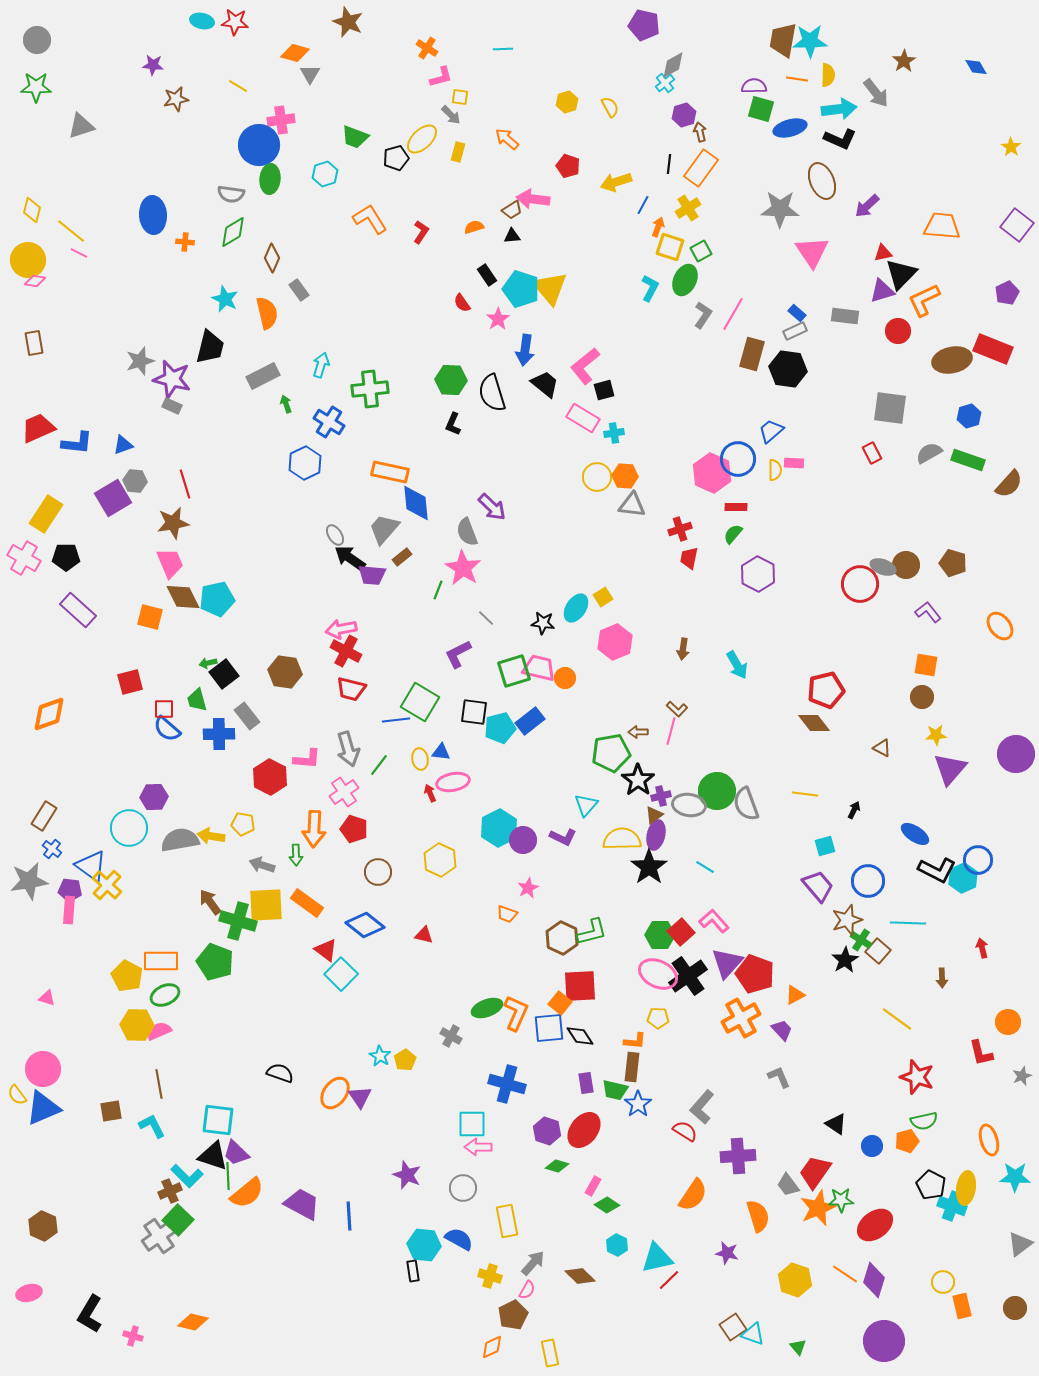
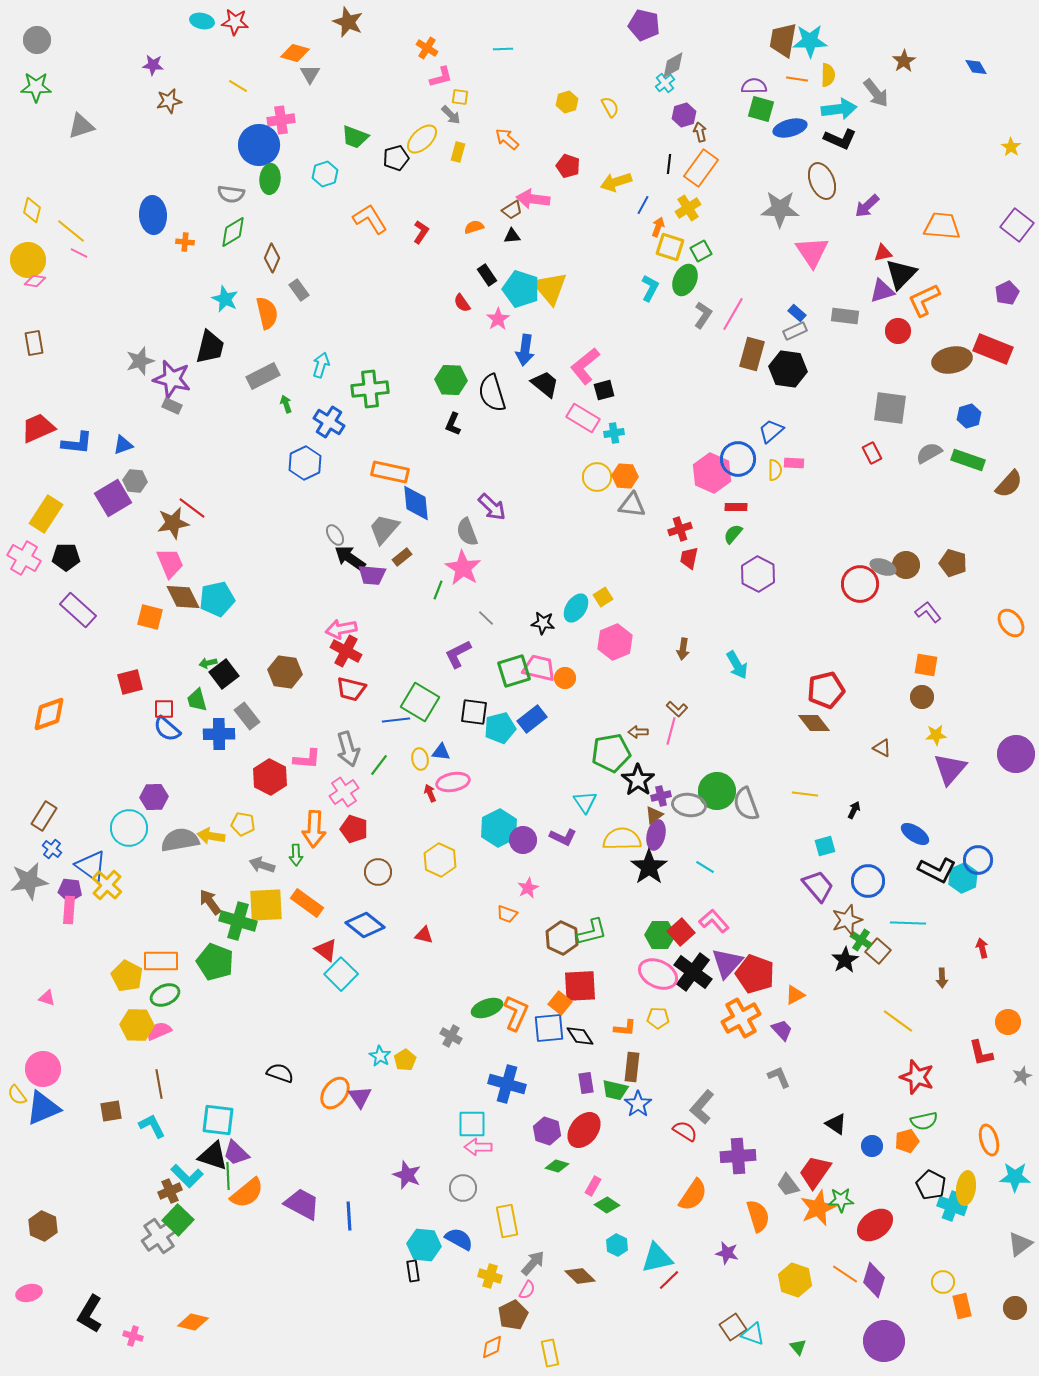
brown star at (176, 99): moved 7 px left, 2 px down
red line at (185, 484): moved 7 px right, 24 px down; rotated 36 degrees counterclockwise
orange ellipse at (1000, 626): moved 11 px right, 3 px up
blue rectangle at (530, 721): moved 2 px right, 2 px up
cyan triangle at (586, 805): moved 1 px left, 3 px up; rotated 15 degrees counterclockwise
black cross at (688, 976): moved 5 px right, 4 px up; rotated 18 degrees counterclockwise
yellow line at (897, 1019): moved 1 px right, 2 px down
orange L-shape at (635, 1041): moved 10 px left, 13 px up
